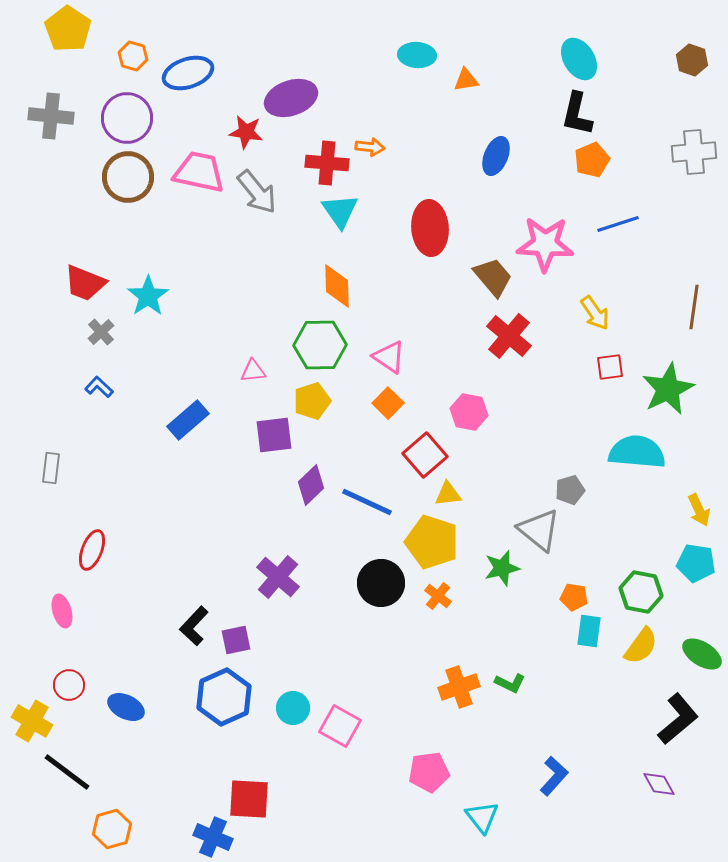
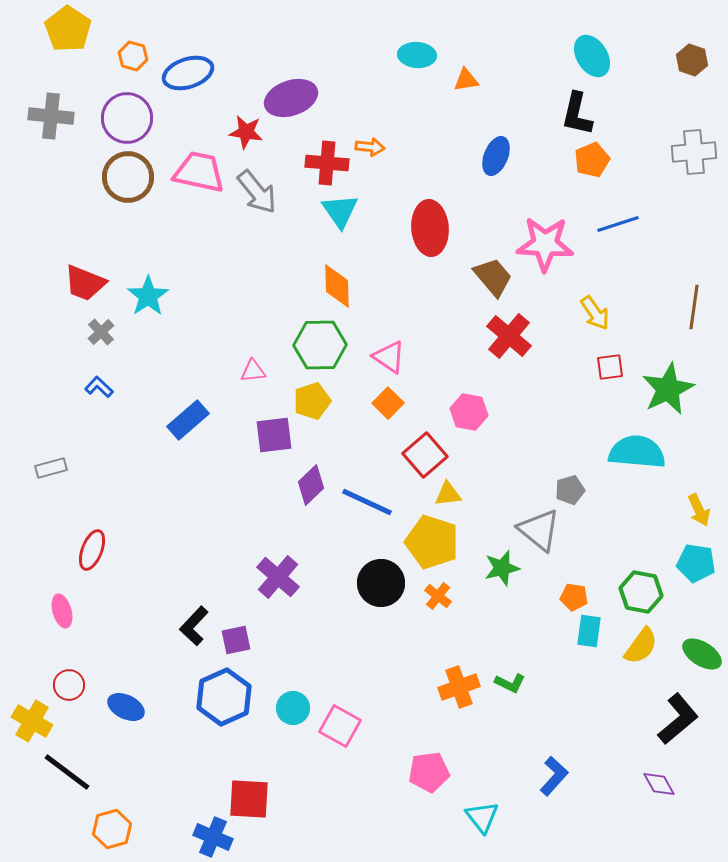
cyan ellipse at (579, 59): moved 13 px right, 3 px up
gray rectangle at (51, 468): rotated 68 degrees clockwise
